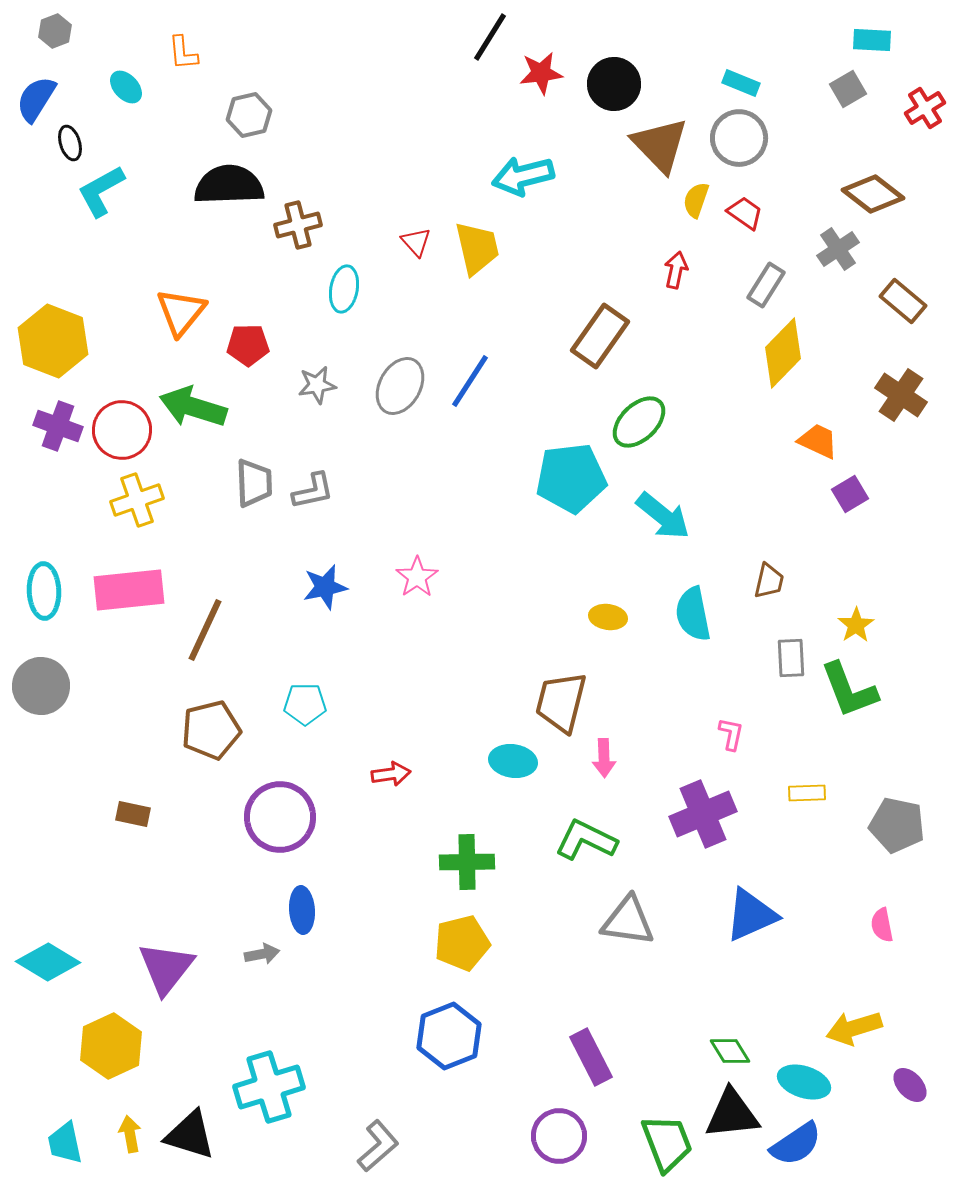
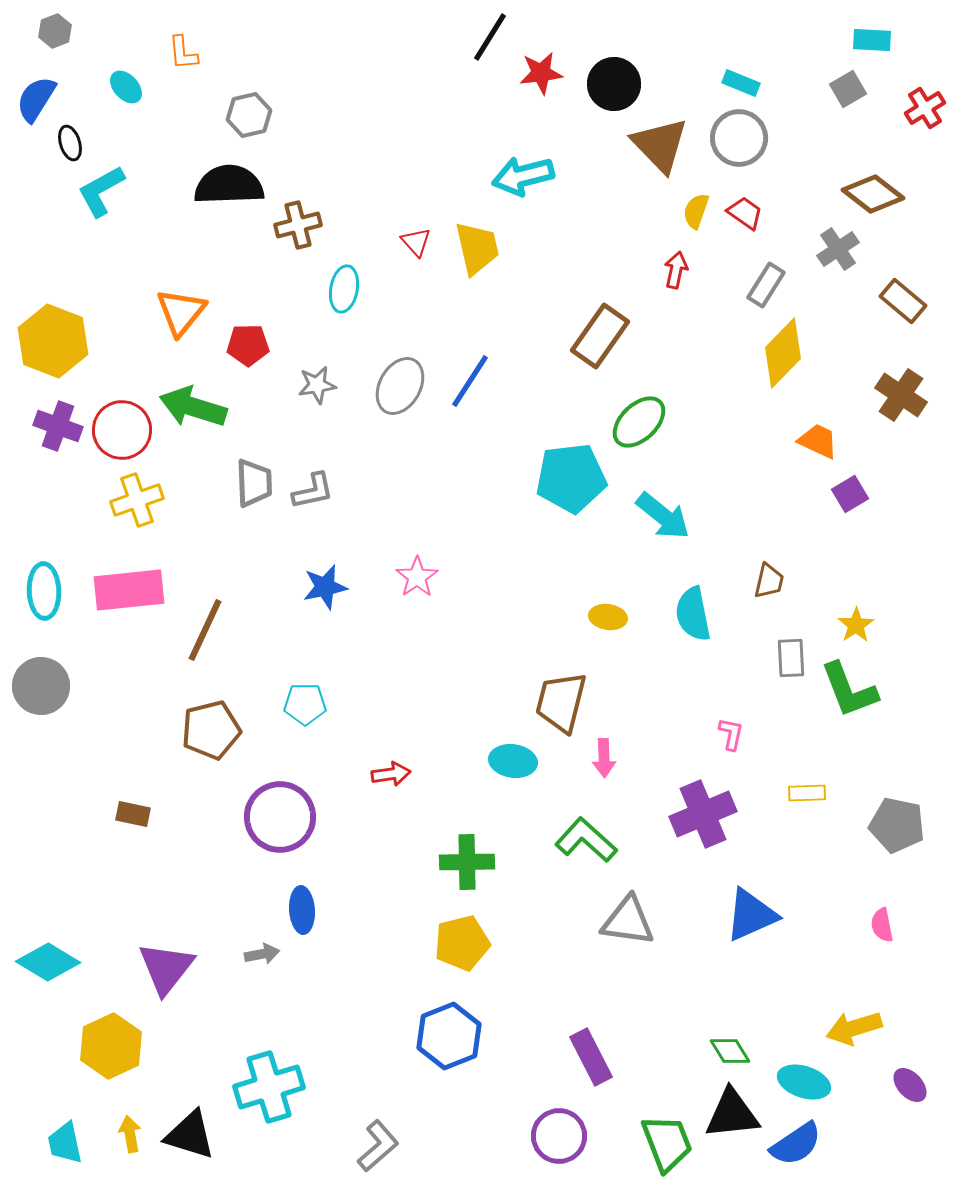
yellow semicircle at (696, 200): moved 11 px down
green L-shape at (586, 840): rotated 16 degrees clockwise
